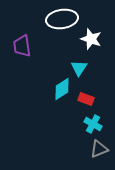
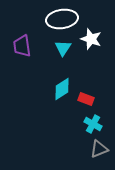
cyan triangle: moved 16 px left, 20 px up
